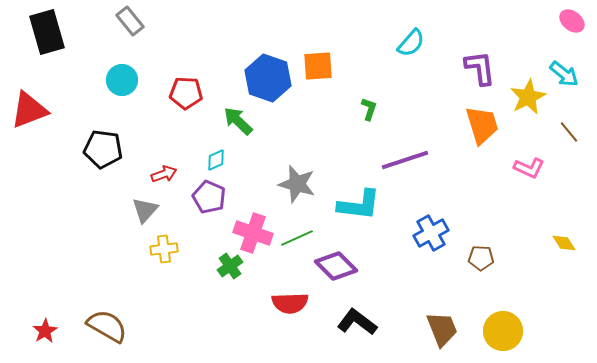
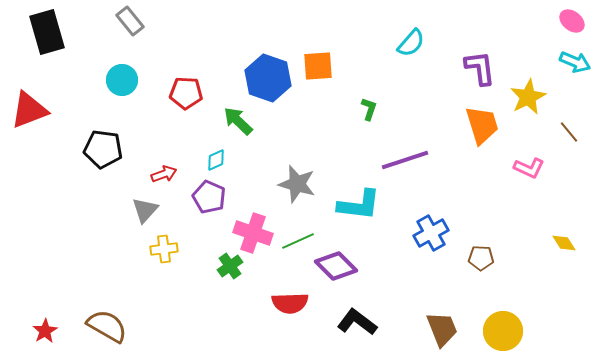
cyan arrow: moved 11 px right, 12 px up; rotated 16 degrees counterclockwise
green line: moved 1 px right, 3 px down
